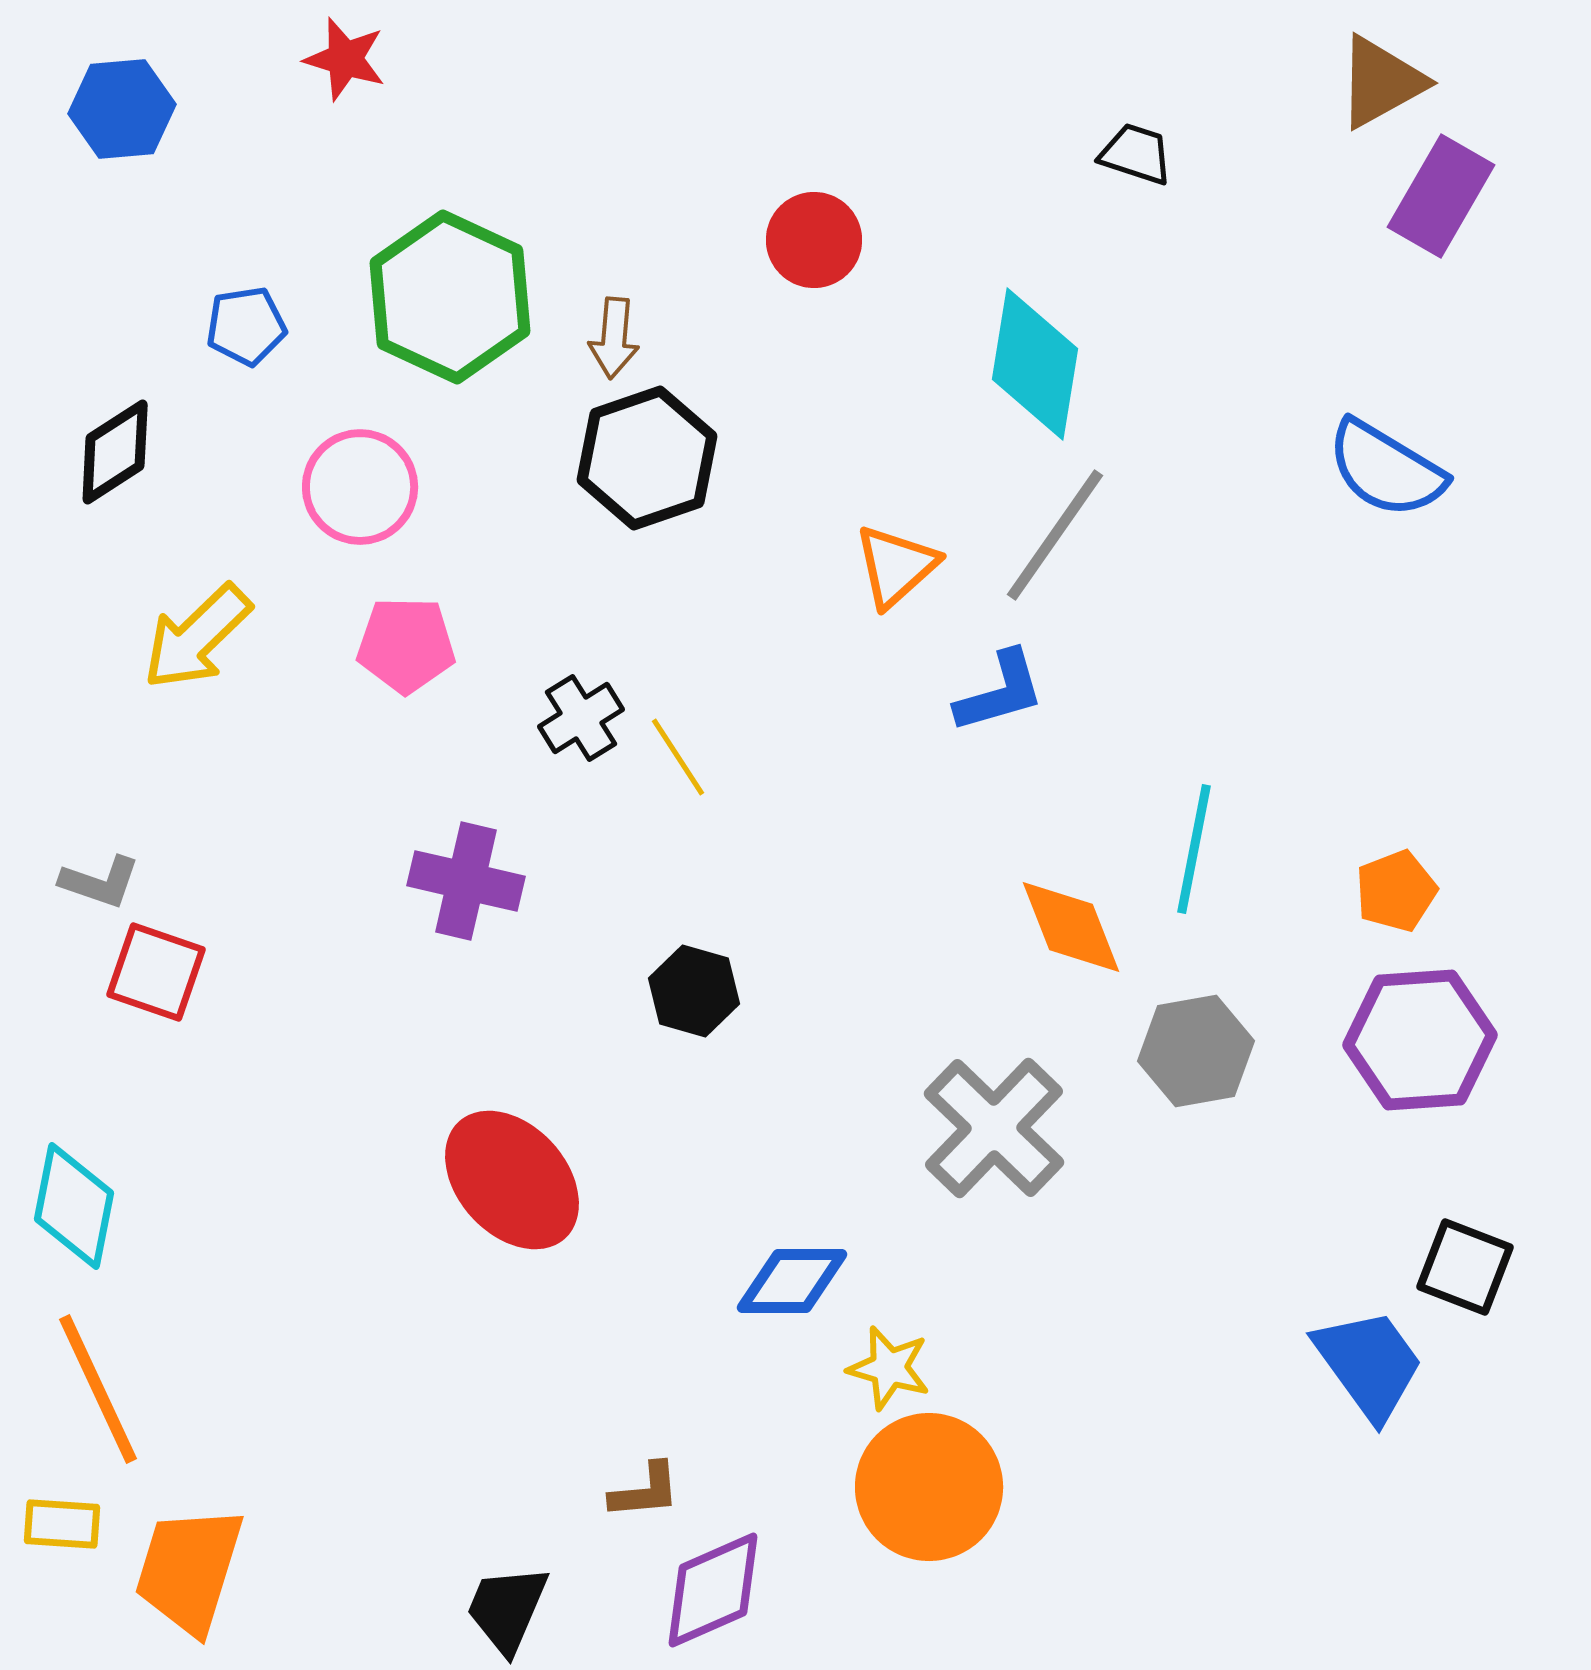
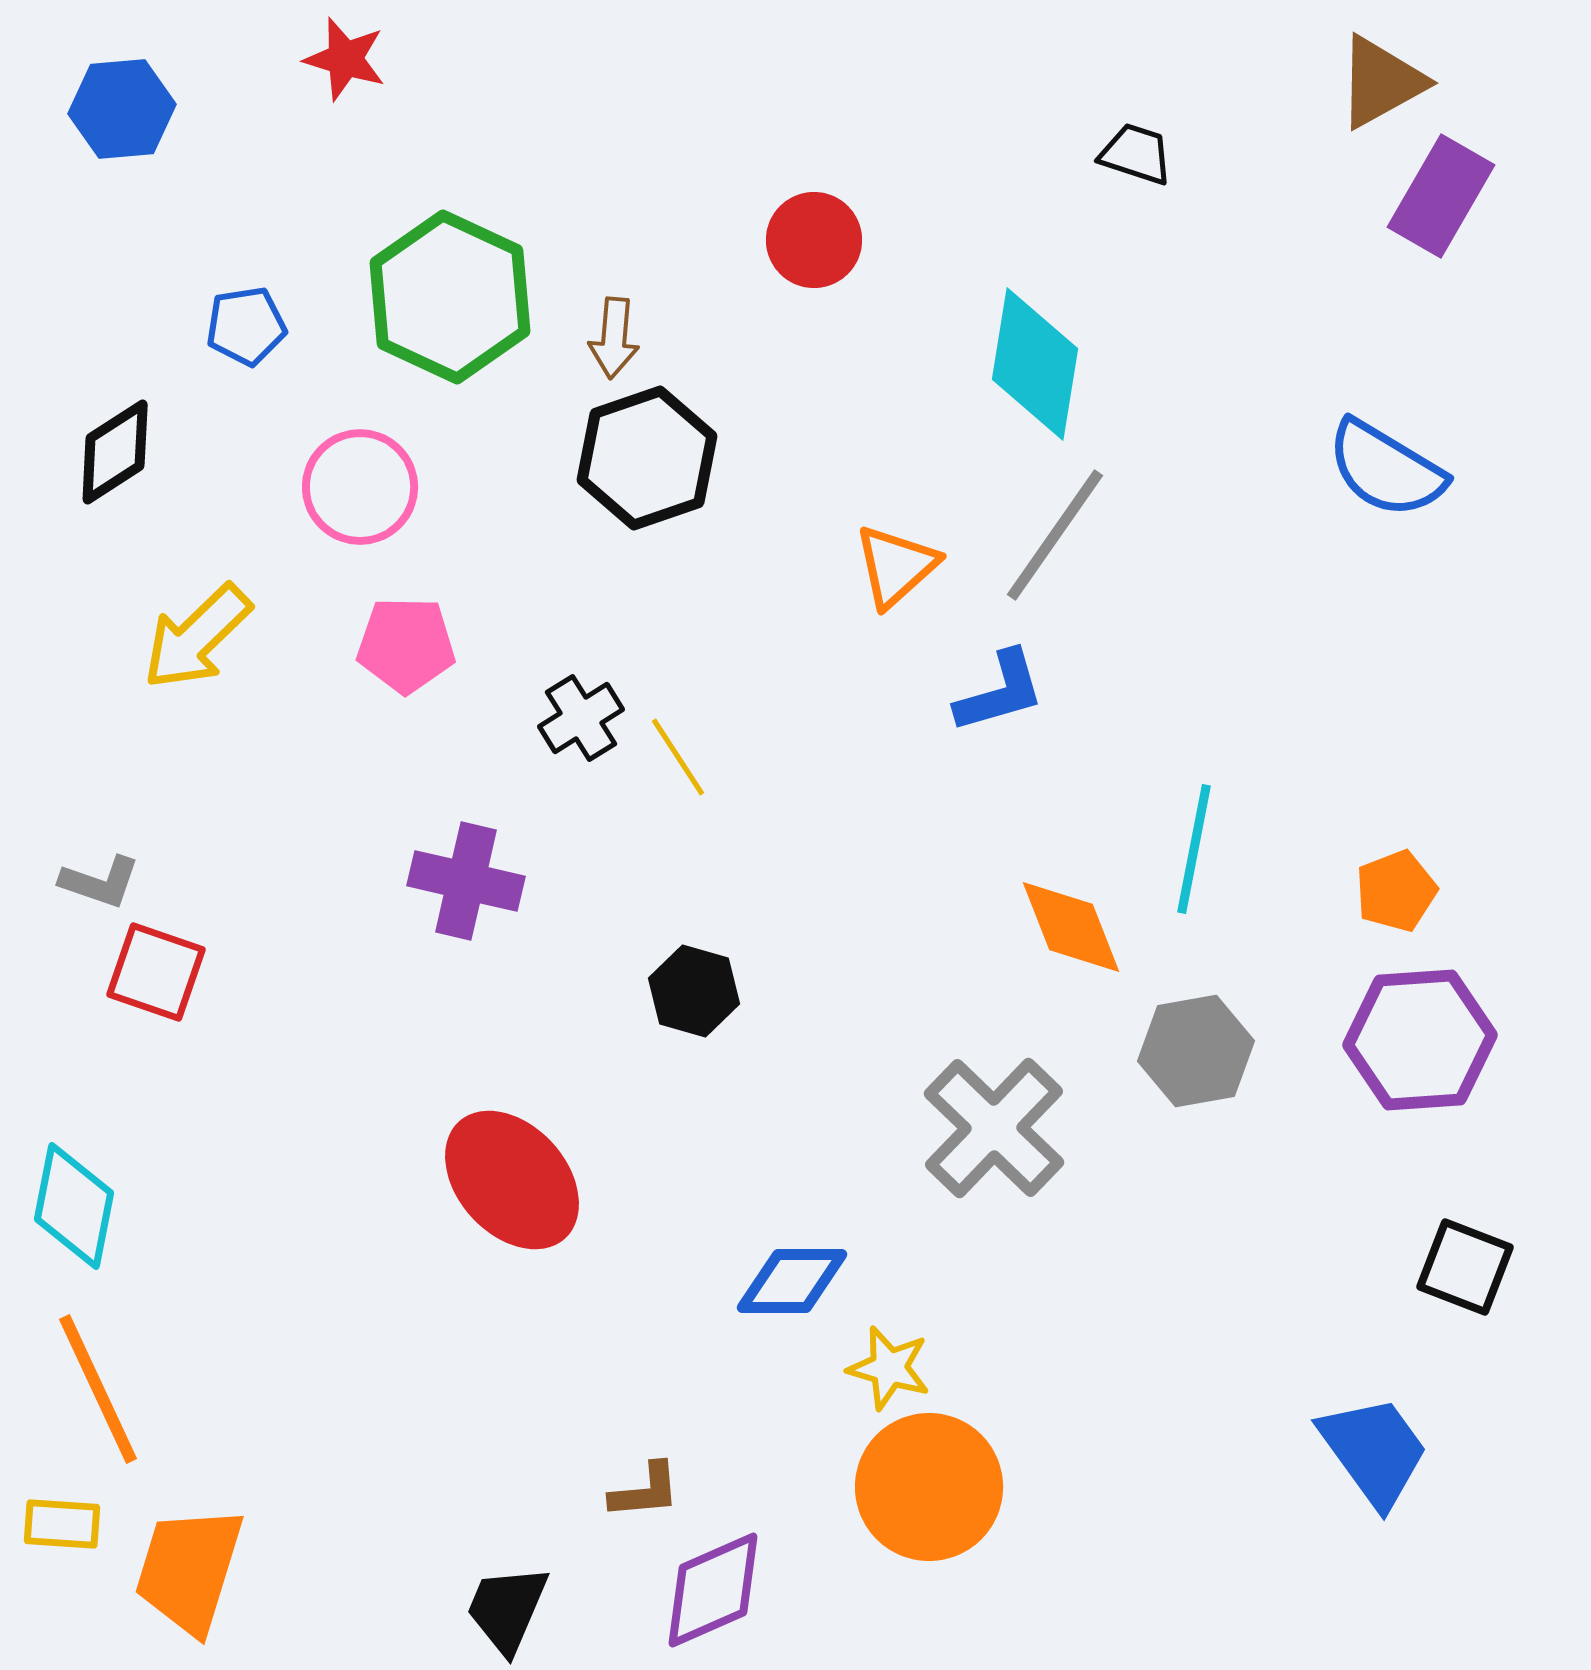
blue trapezoid at (1369, 1364): moved 5 px right, 87 px down
